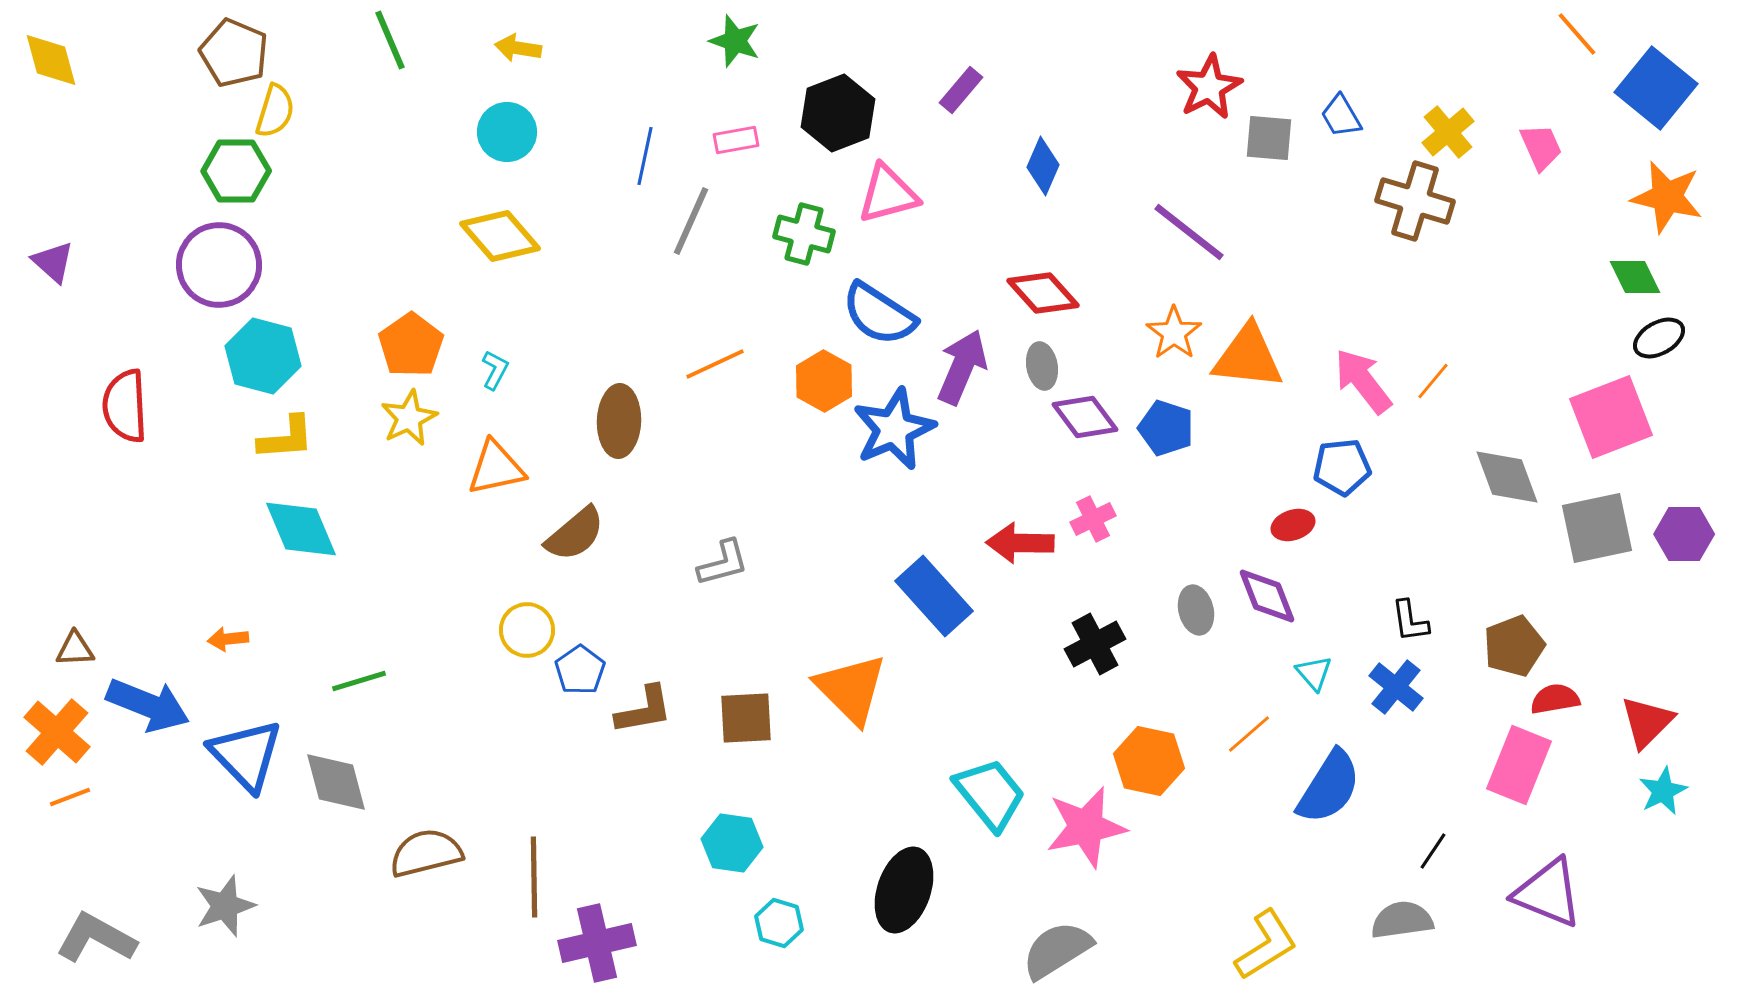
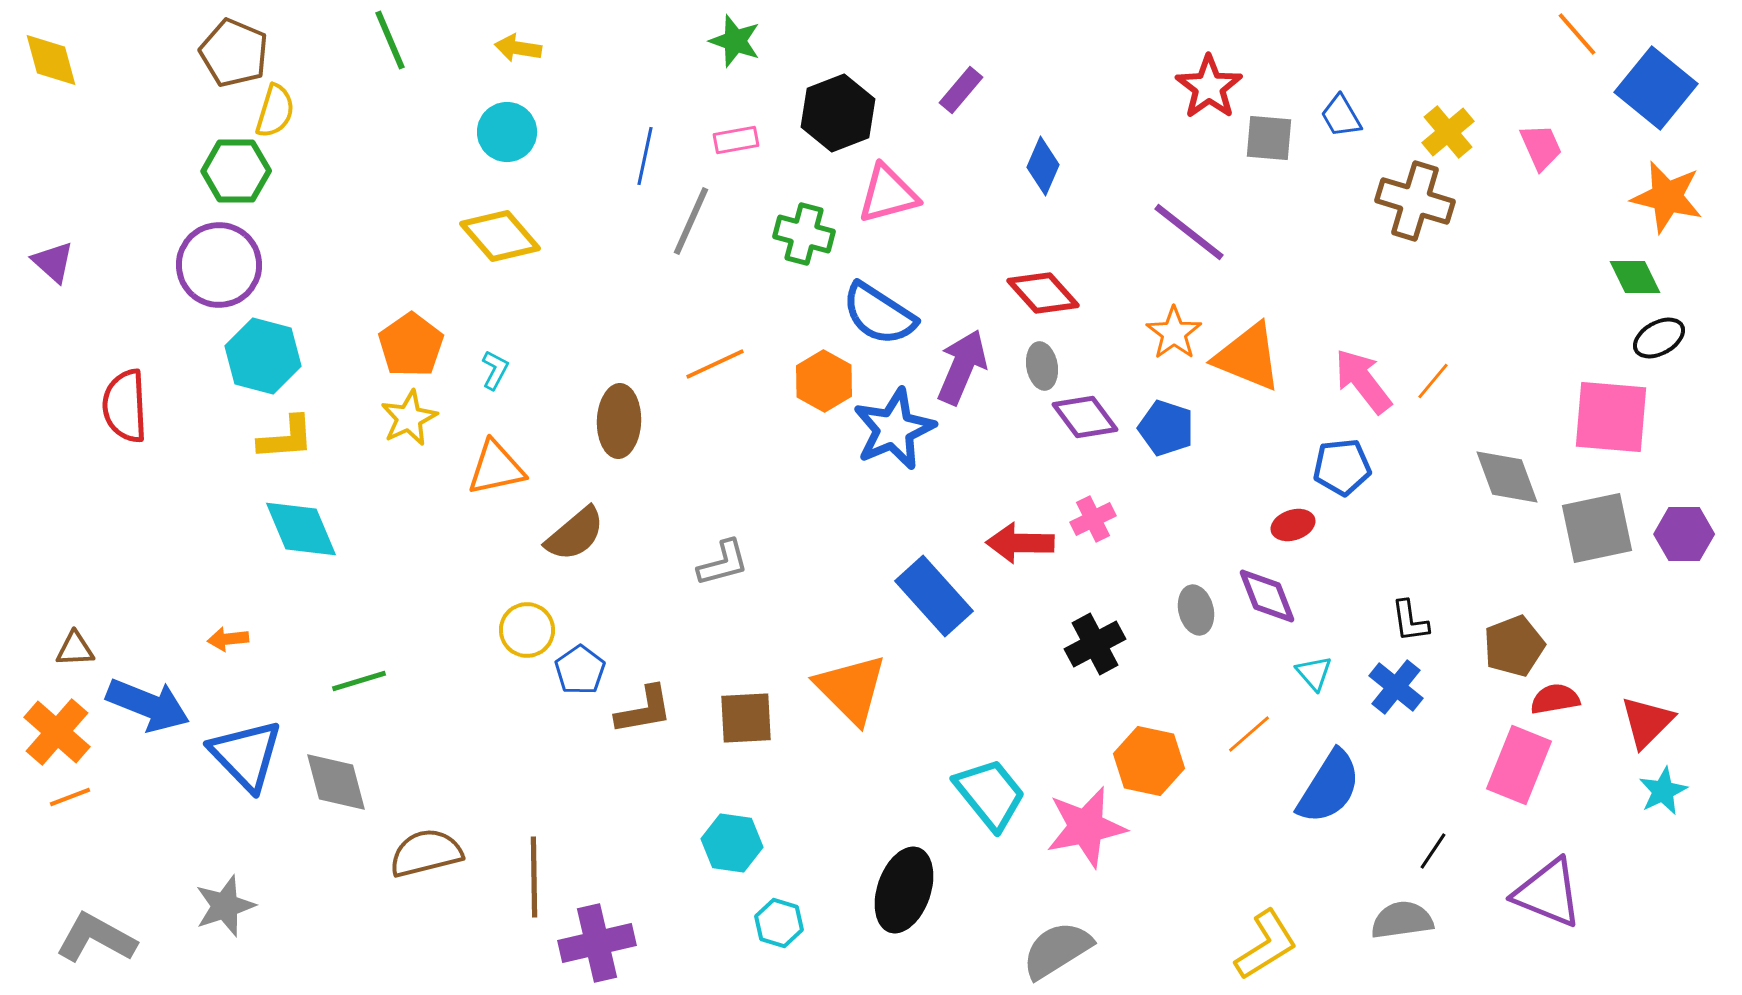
red star at (1209, 87): rotated 8 degrees counterclockwise
orange triangle at (1248, 357): rotated 16 degrees clockwise
pink square at (1611, 417): rotated 26 degrees clockwise
